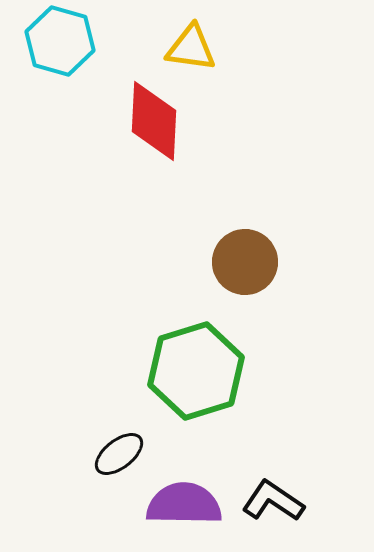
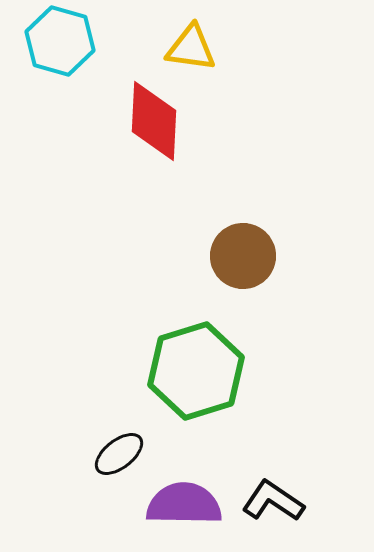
brown circle: moved 2 px left, 6 px up
